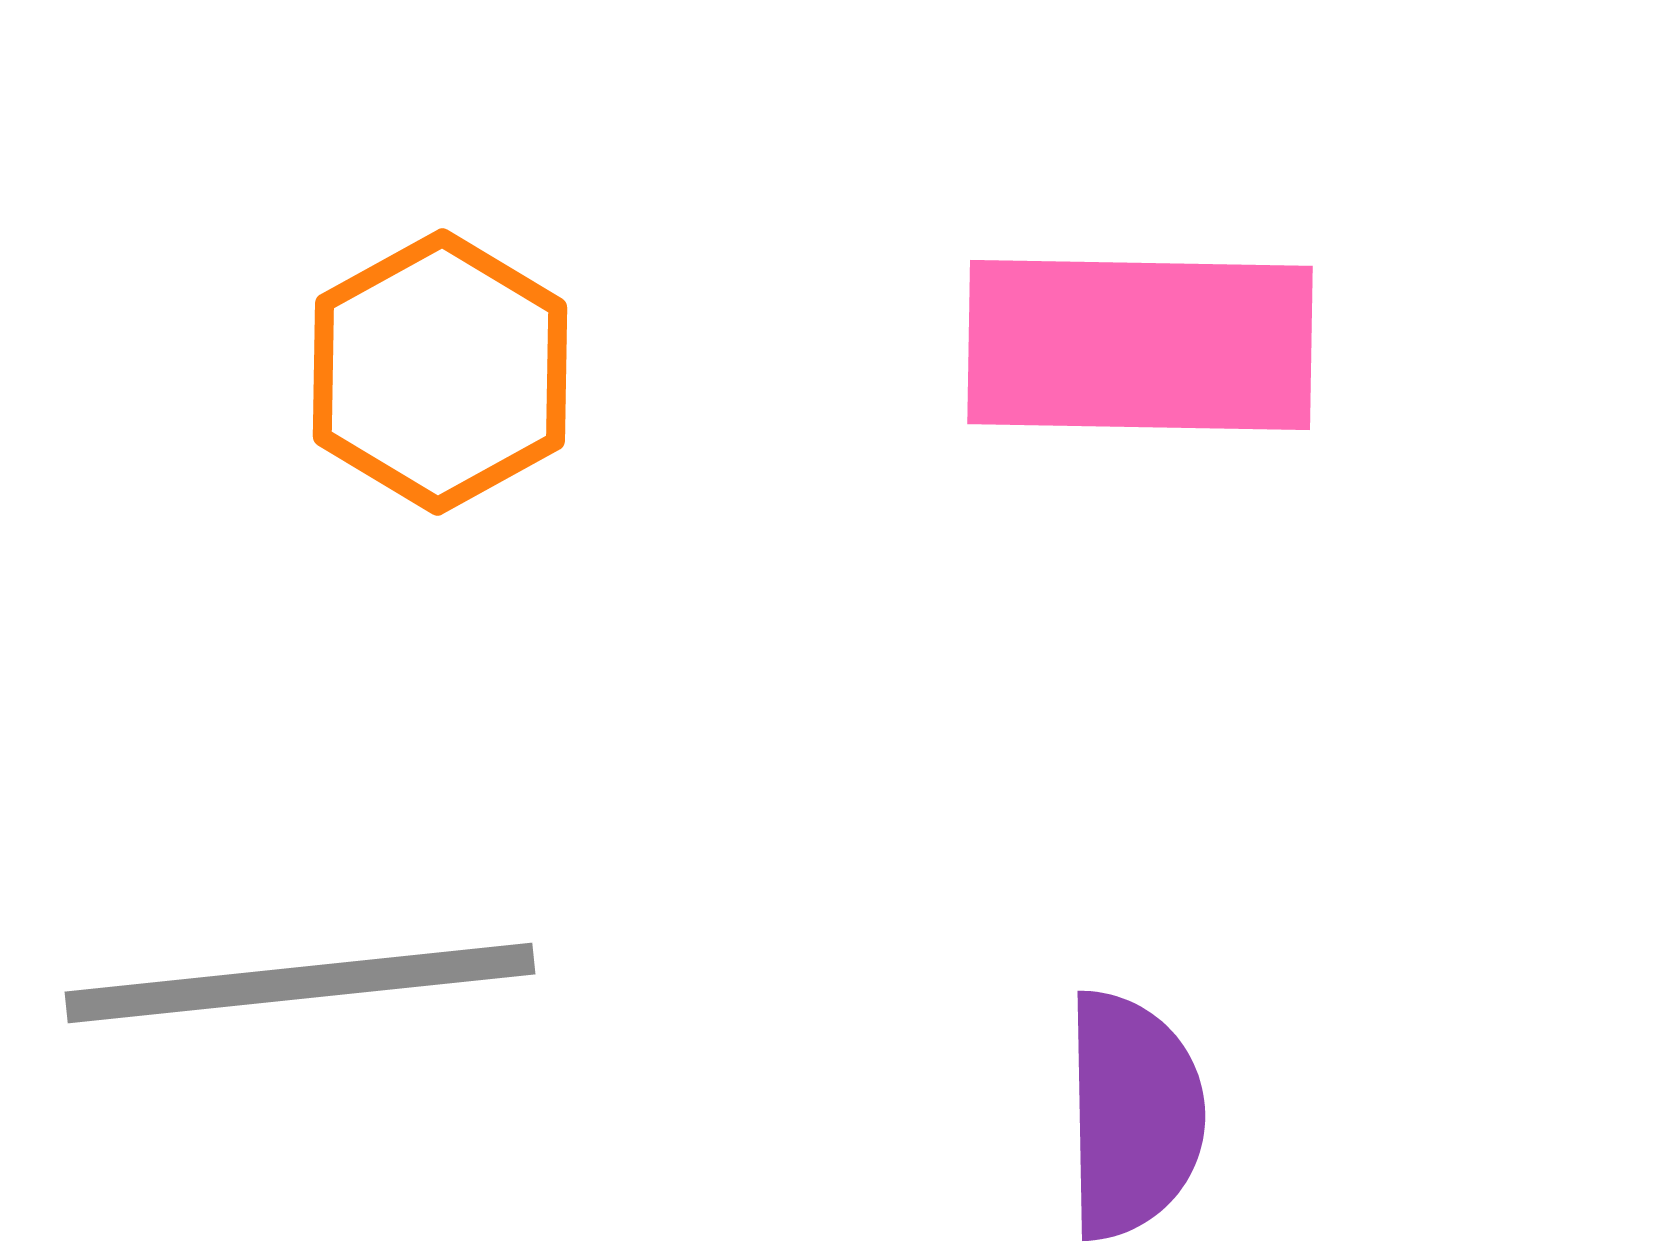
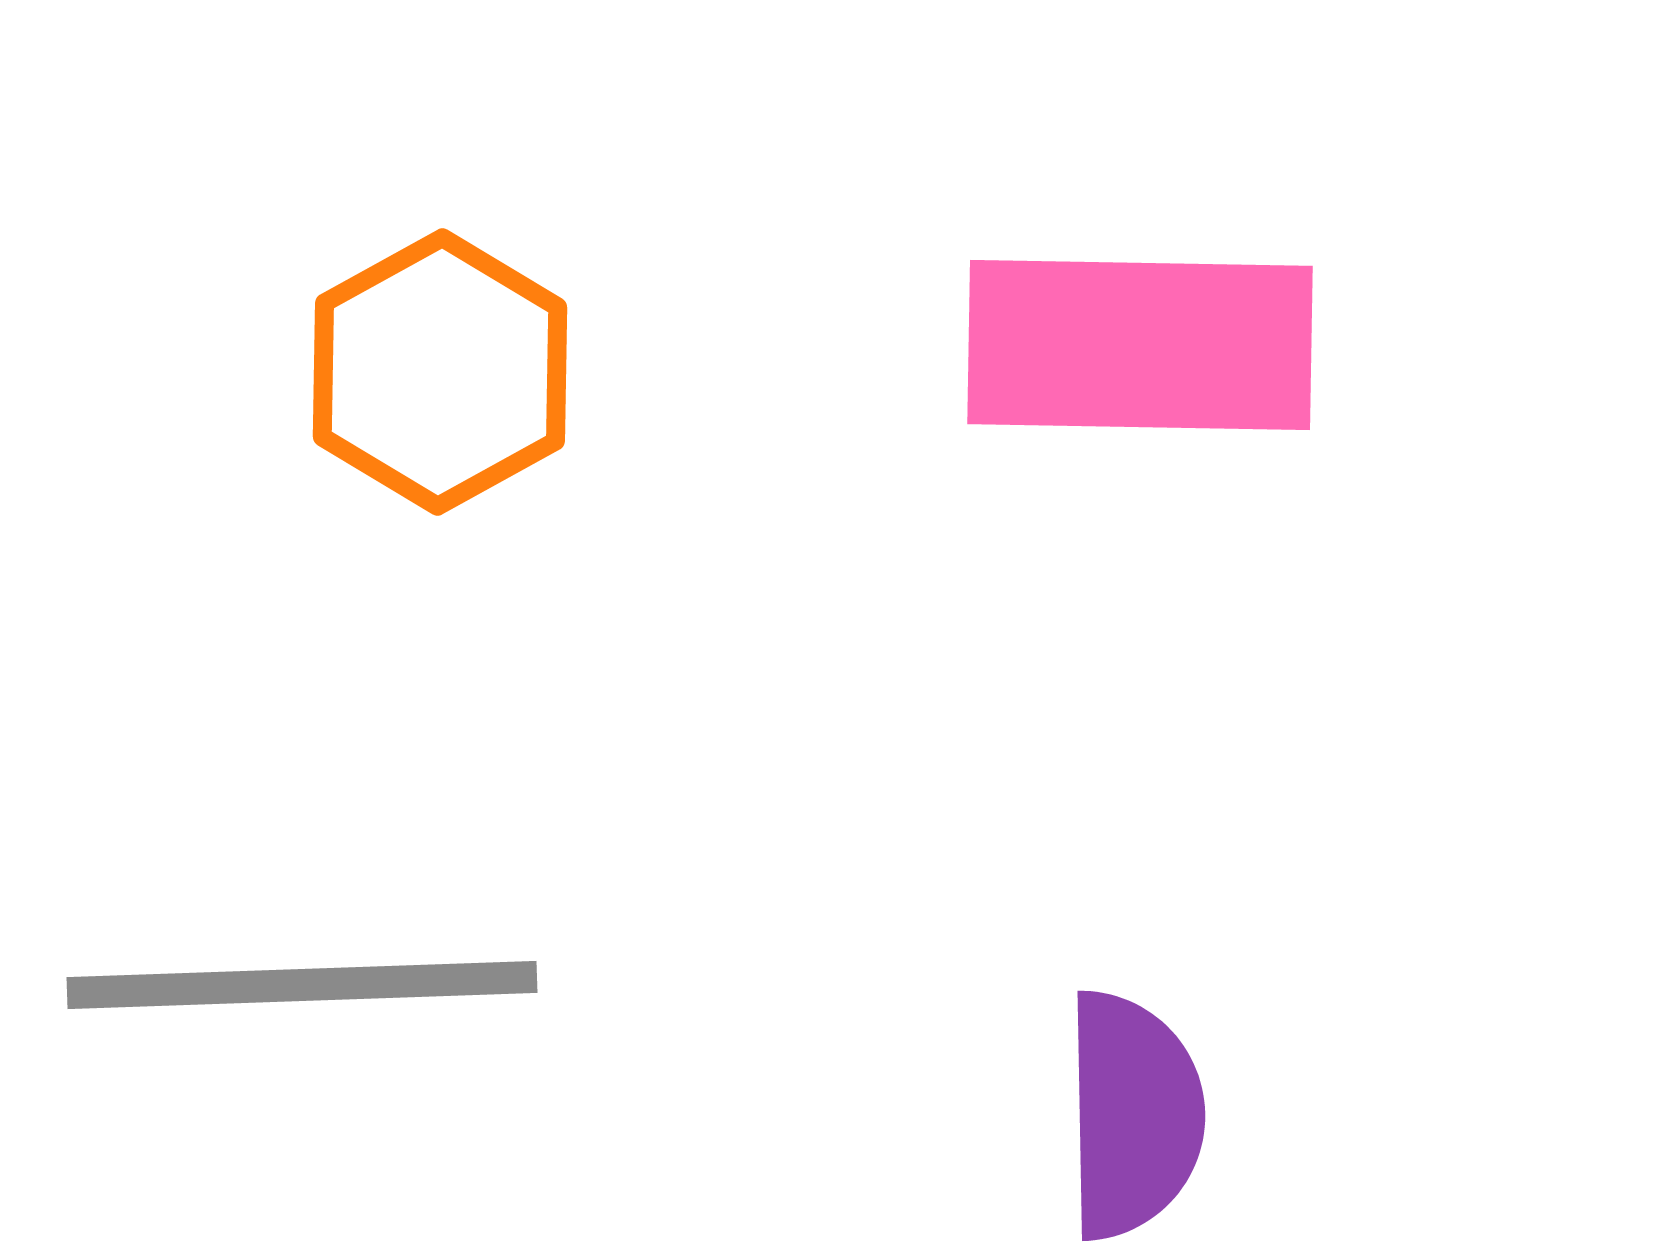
gray line: moved 2 px right, 2 px down; rotated 4 degrees clockwise
